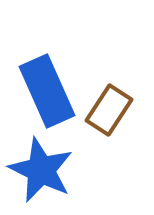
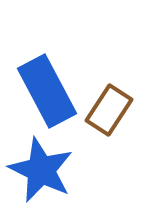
blue rectangle: rotated 4 degrees counterclockwise
